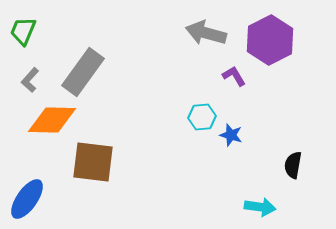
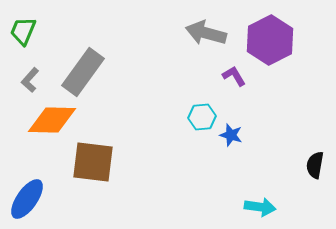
black semicircle: moved 22 px right
